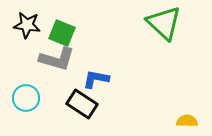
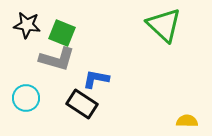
green triangle: moved 2 px down
